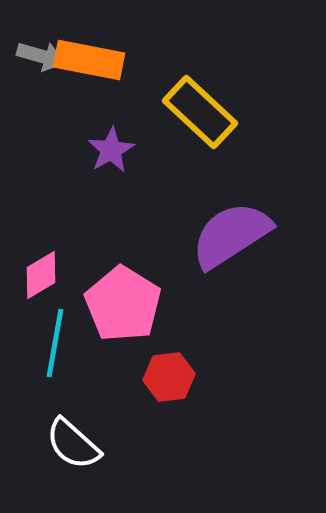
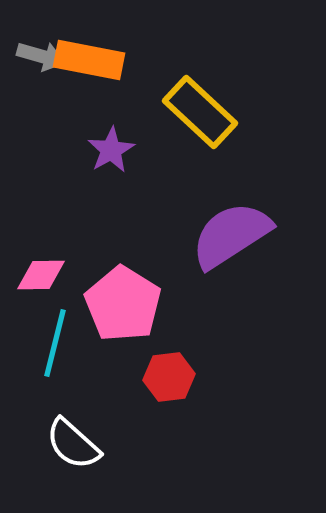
pink diamond: rotated 30 degrees clockwise
cyan line: rotated 4 degrees clockwise
